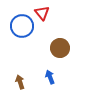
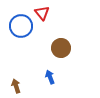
blue circle: moved 1 px left
brown circle: moved 1 px right
brown arrow: moved 4 px left, 4 px down
